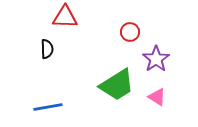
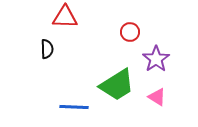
blue line: moved 26 px right; rotated 12 degrees clockwise
